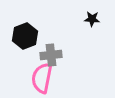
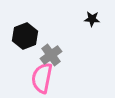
gray cross: rotated 30 degrees counterclockwise
